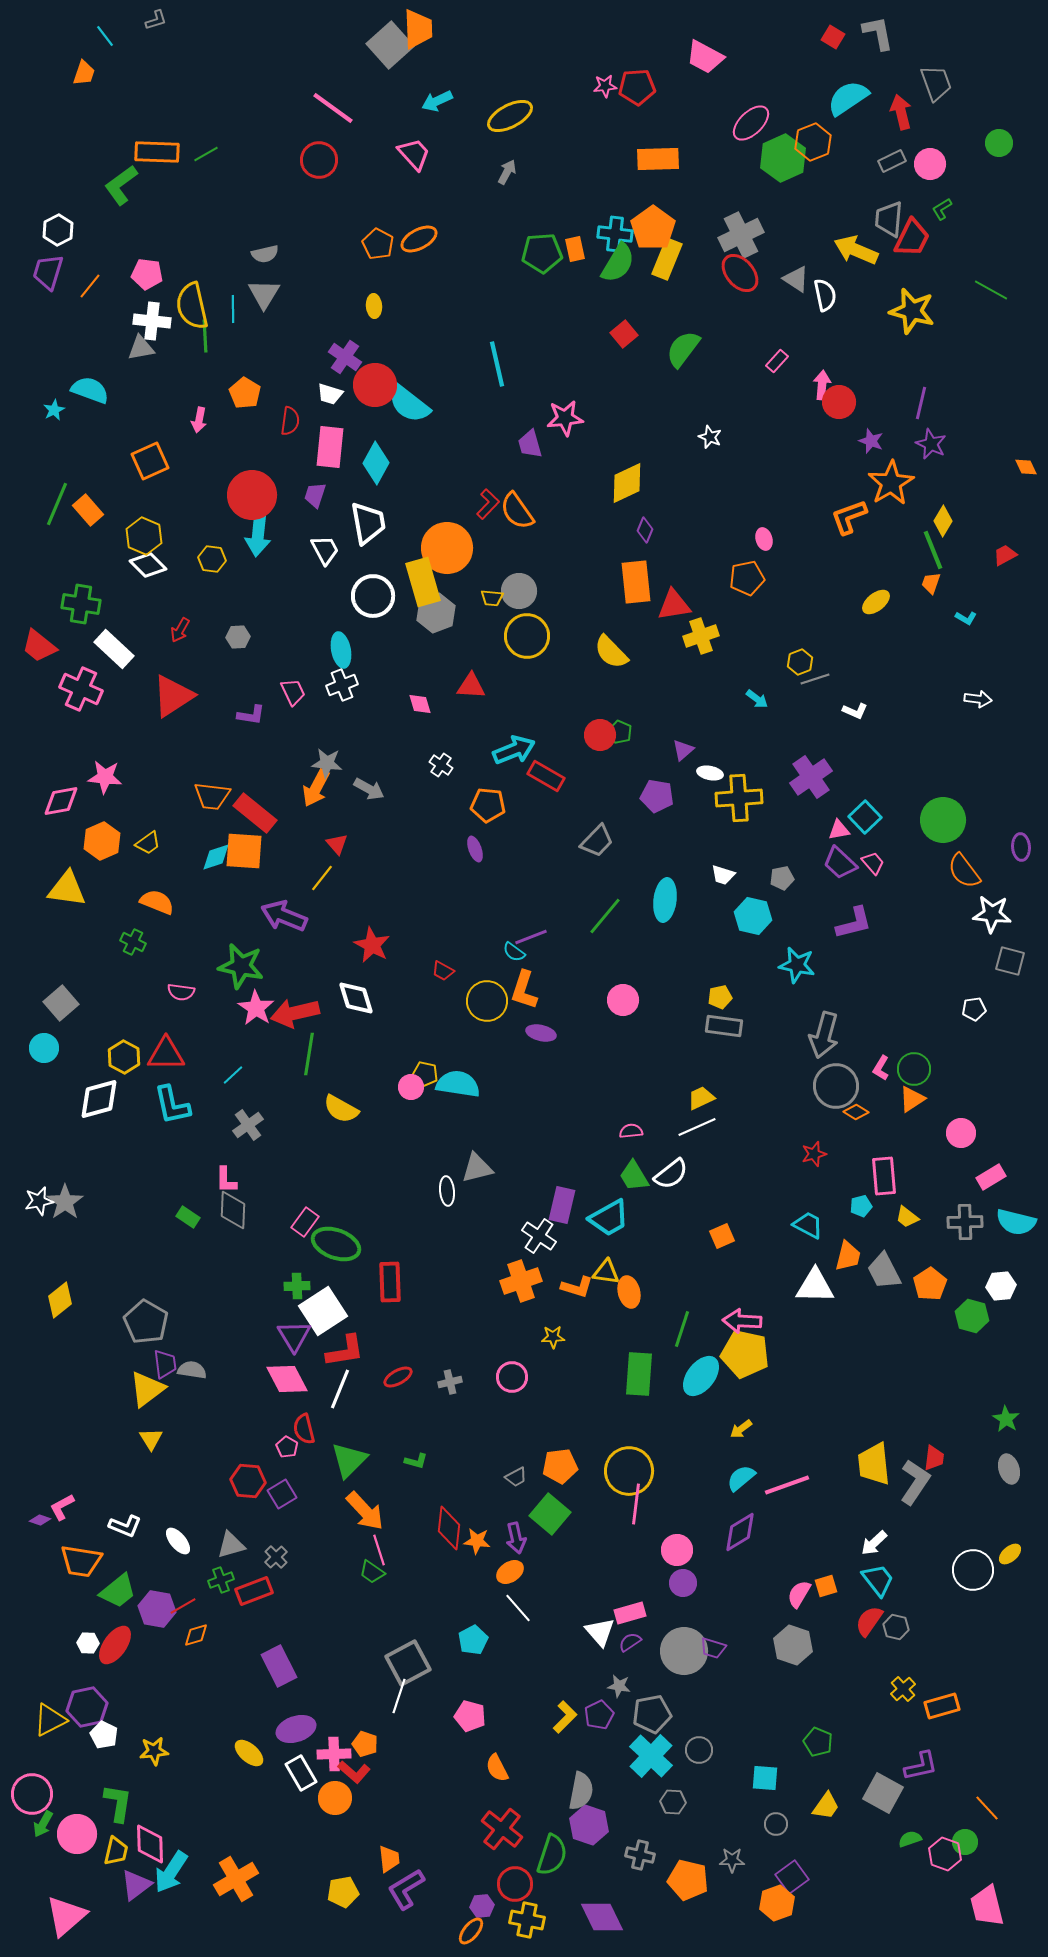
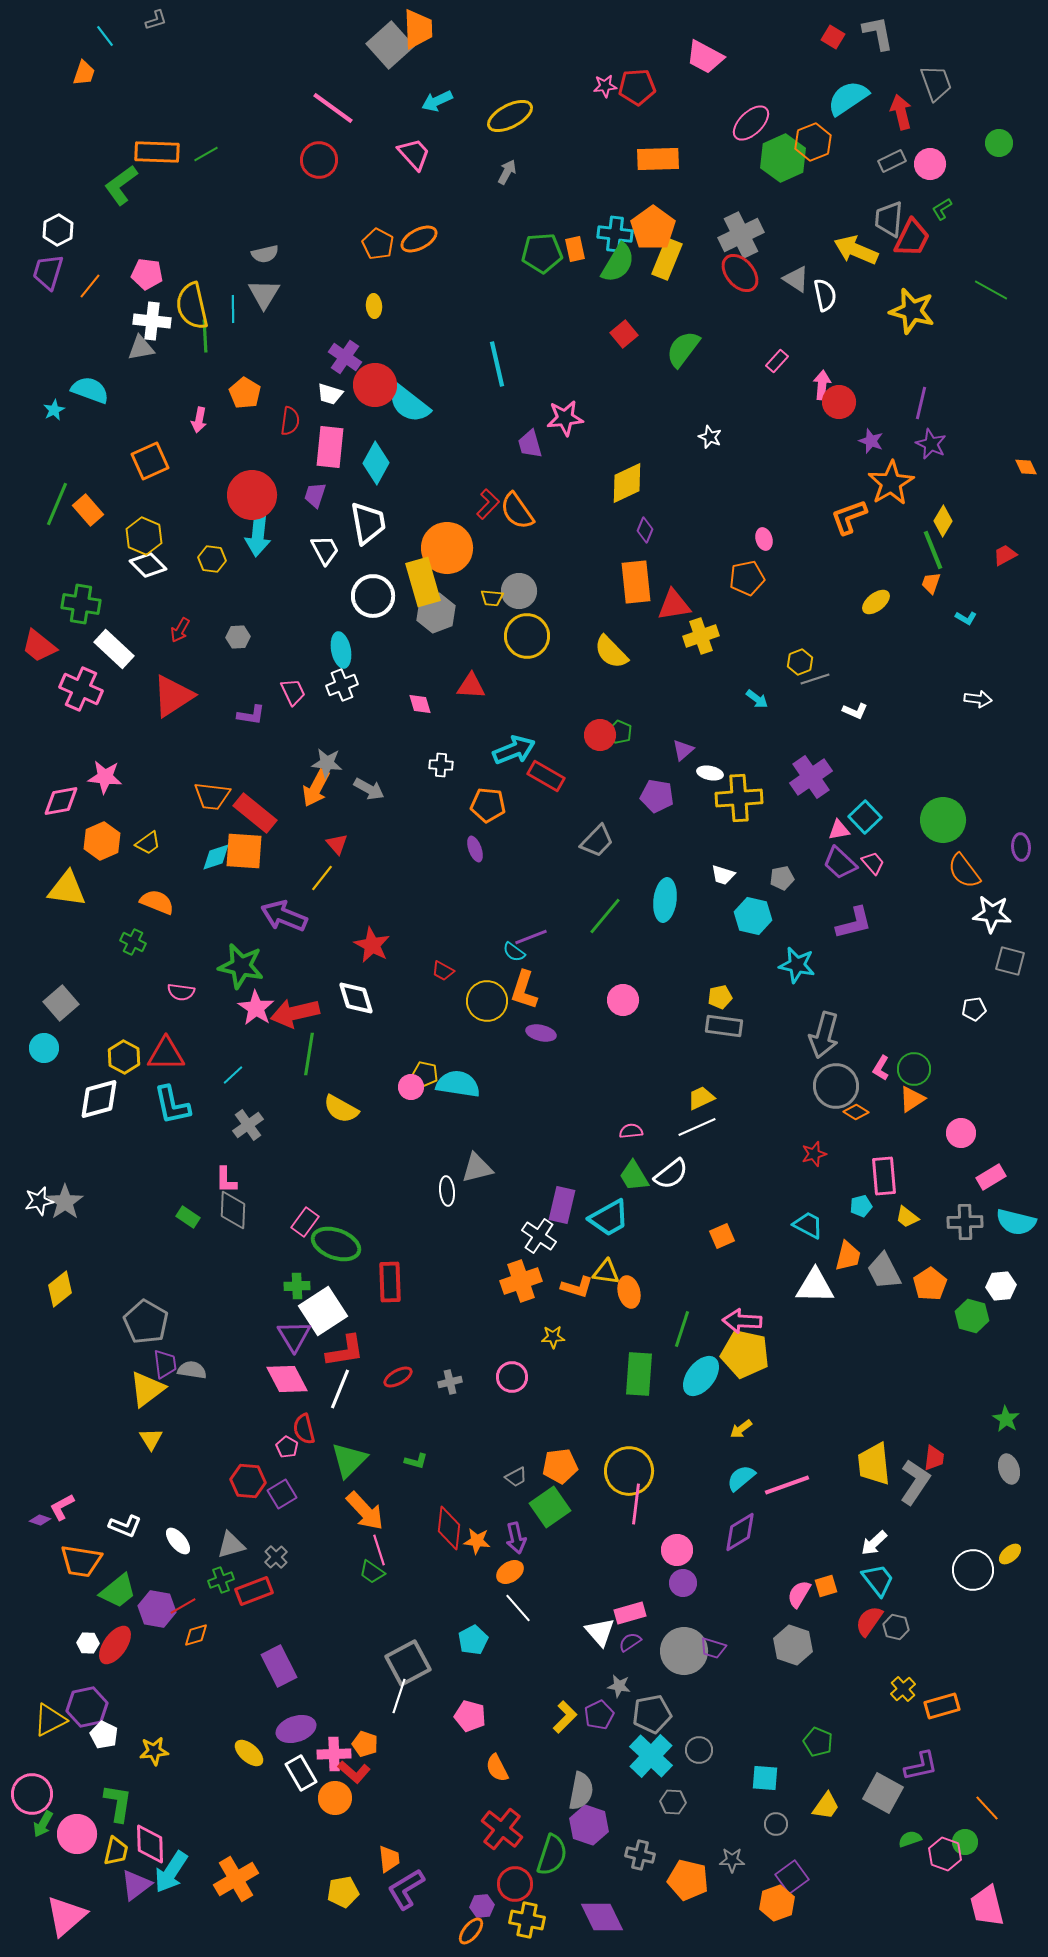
white cross at (441, 765): rotated 30 degrees counterclockwise
yellow diamond at (60, 1300): moved 11 px up
green square at (550, 1514): moved 7 px up; rotated 15 degrees clockwise
